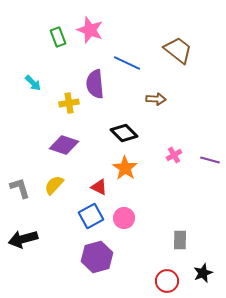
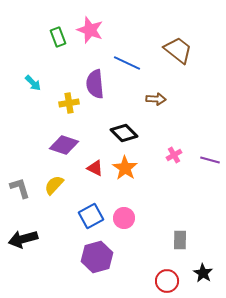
red triangle: moved 4 px left, 19 px up
black star: rotated 18 degrees counterclockwise
